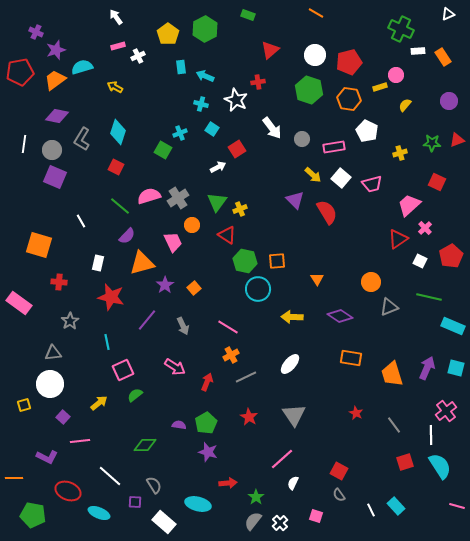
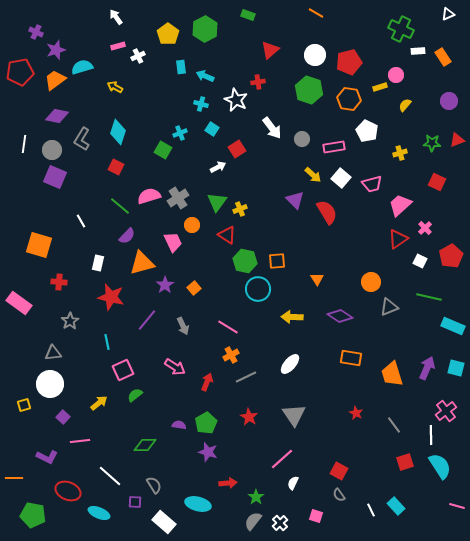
pink trapezoid at (409, 205): moved 9 px left
